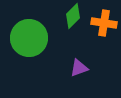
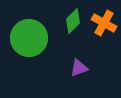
green diamond: moved 5 px down
orange cross: rotated 20 degrees clockwise
